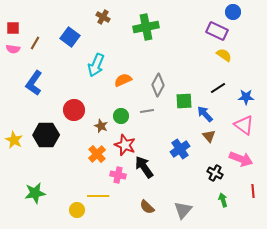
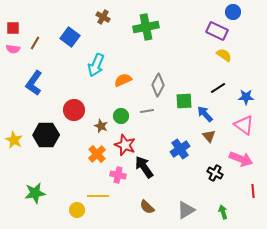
green arrow: moved 12 px down
gray triangle: moved 3 px right; rotated 18 degrees clockwise
